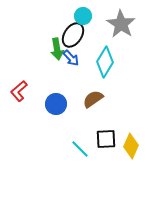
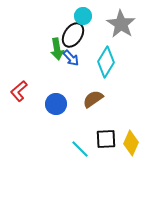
cyan diamond: moved 1 px right
yellow diamond: moved 3 px up
